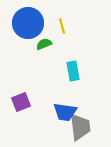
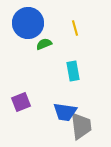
yellow line: moved 13 px right, 2 px down
gray trapezoid: moved 1 px right, 1 px up
